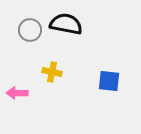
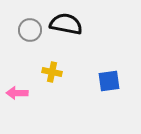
blue square: rotated 15 degrees counterclockwise
